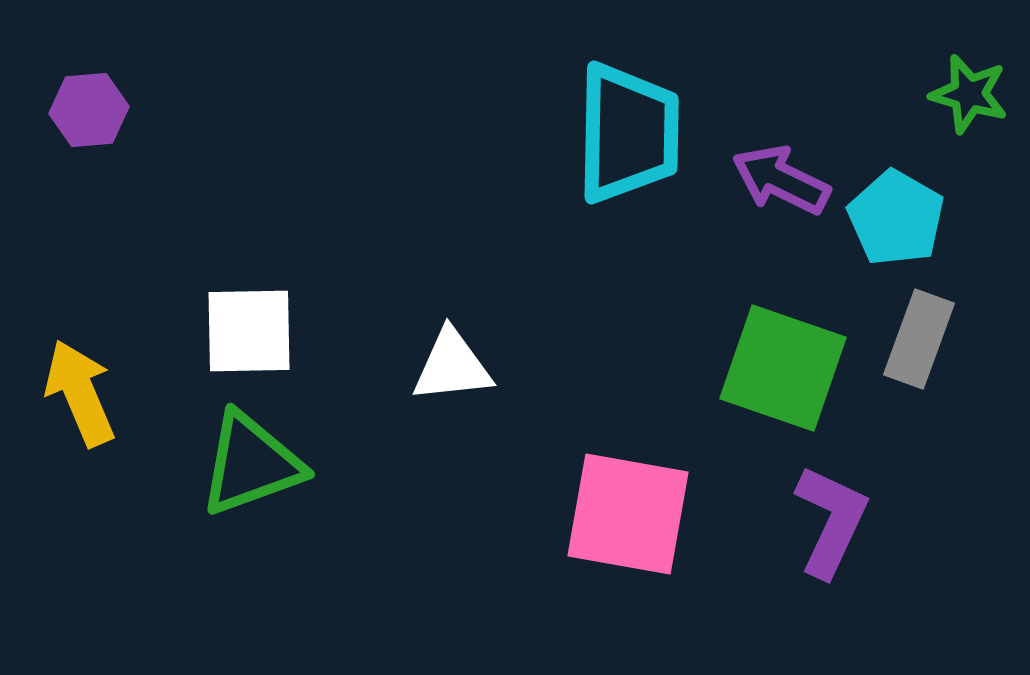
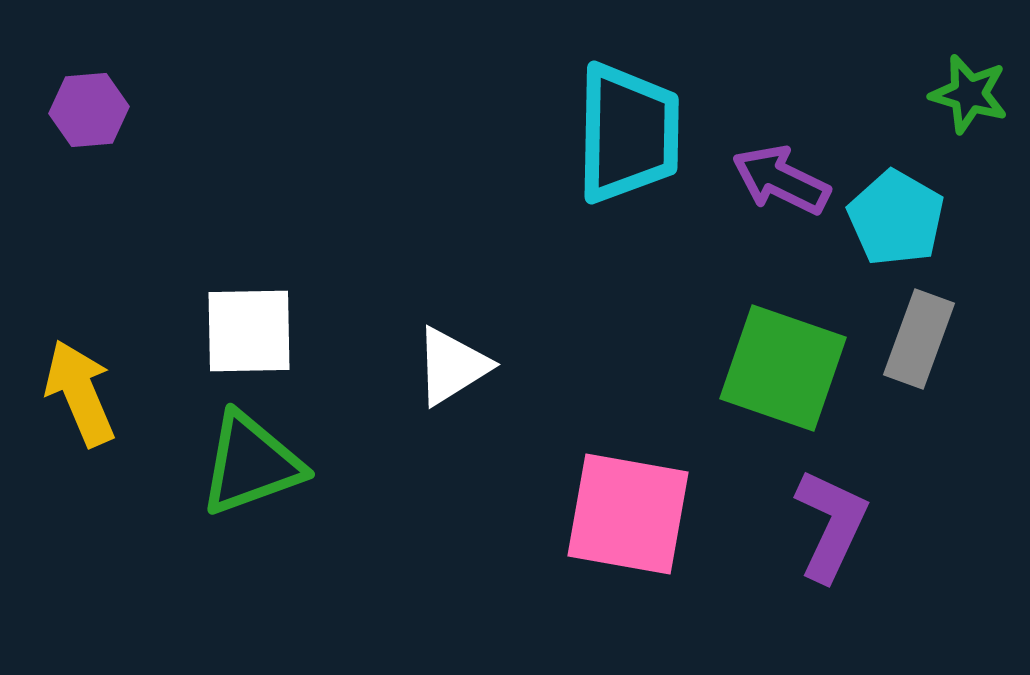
white triangle: rotated 26 degrees counterclockwise
purple L-shape: moved 4 px down
